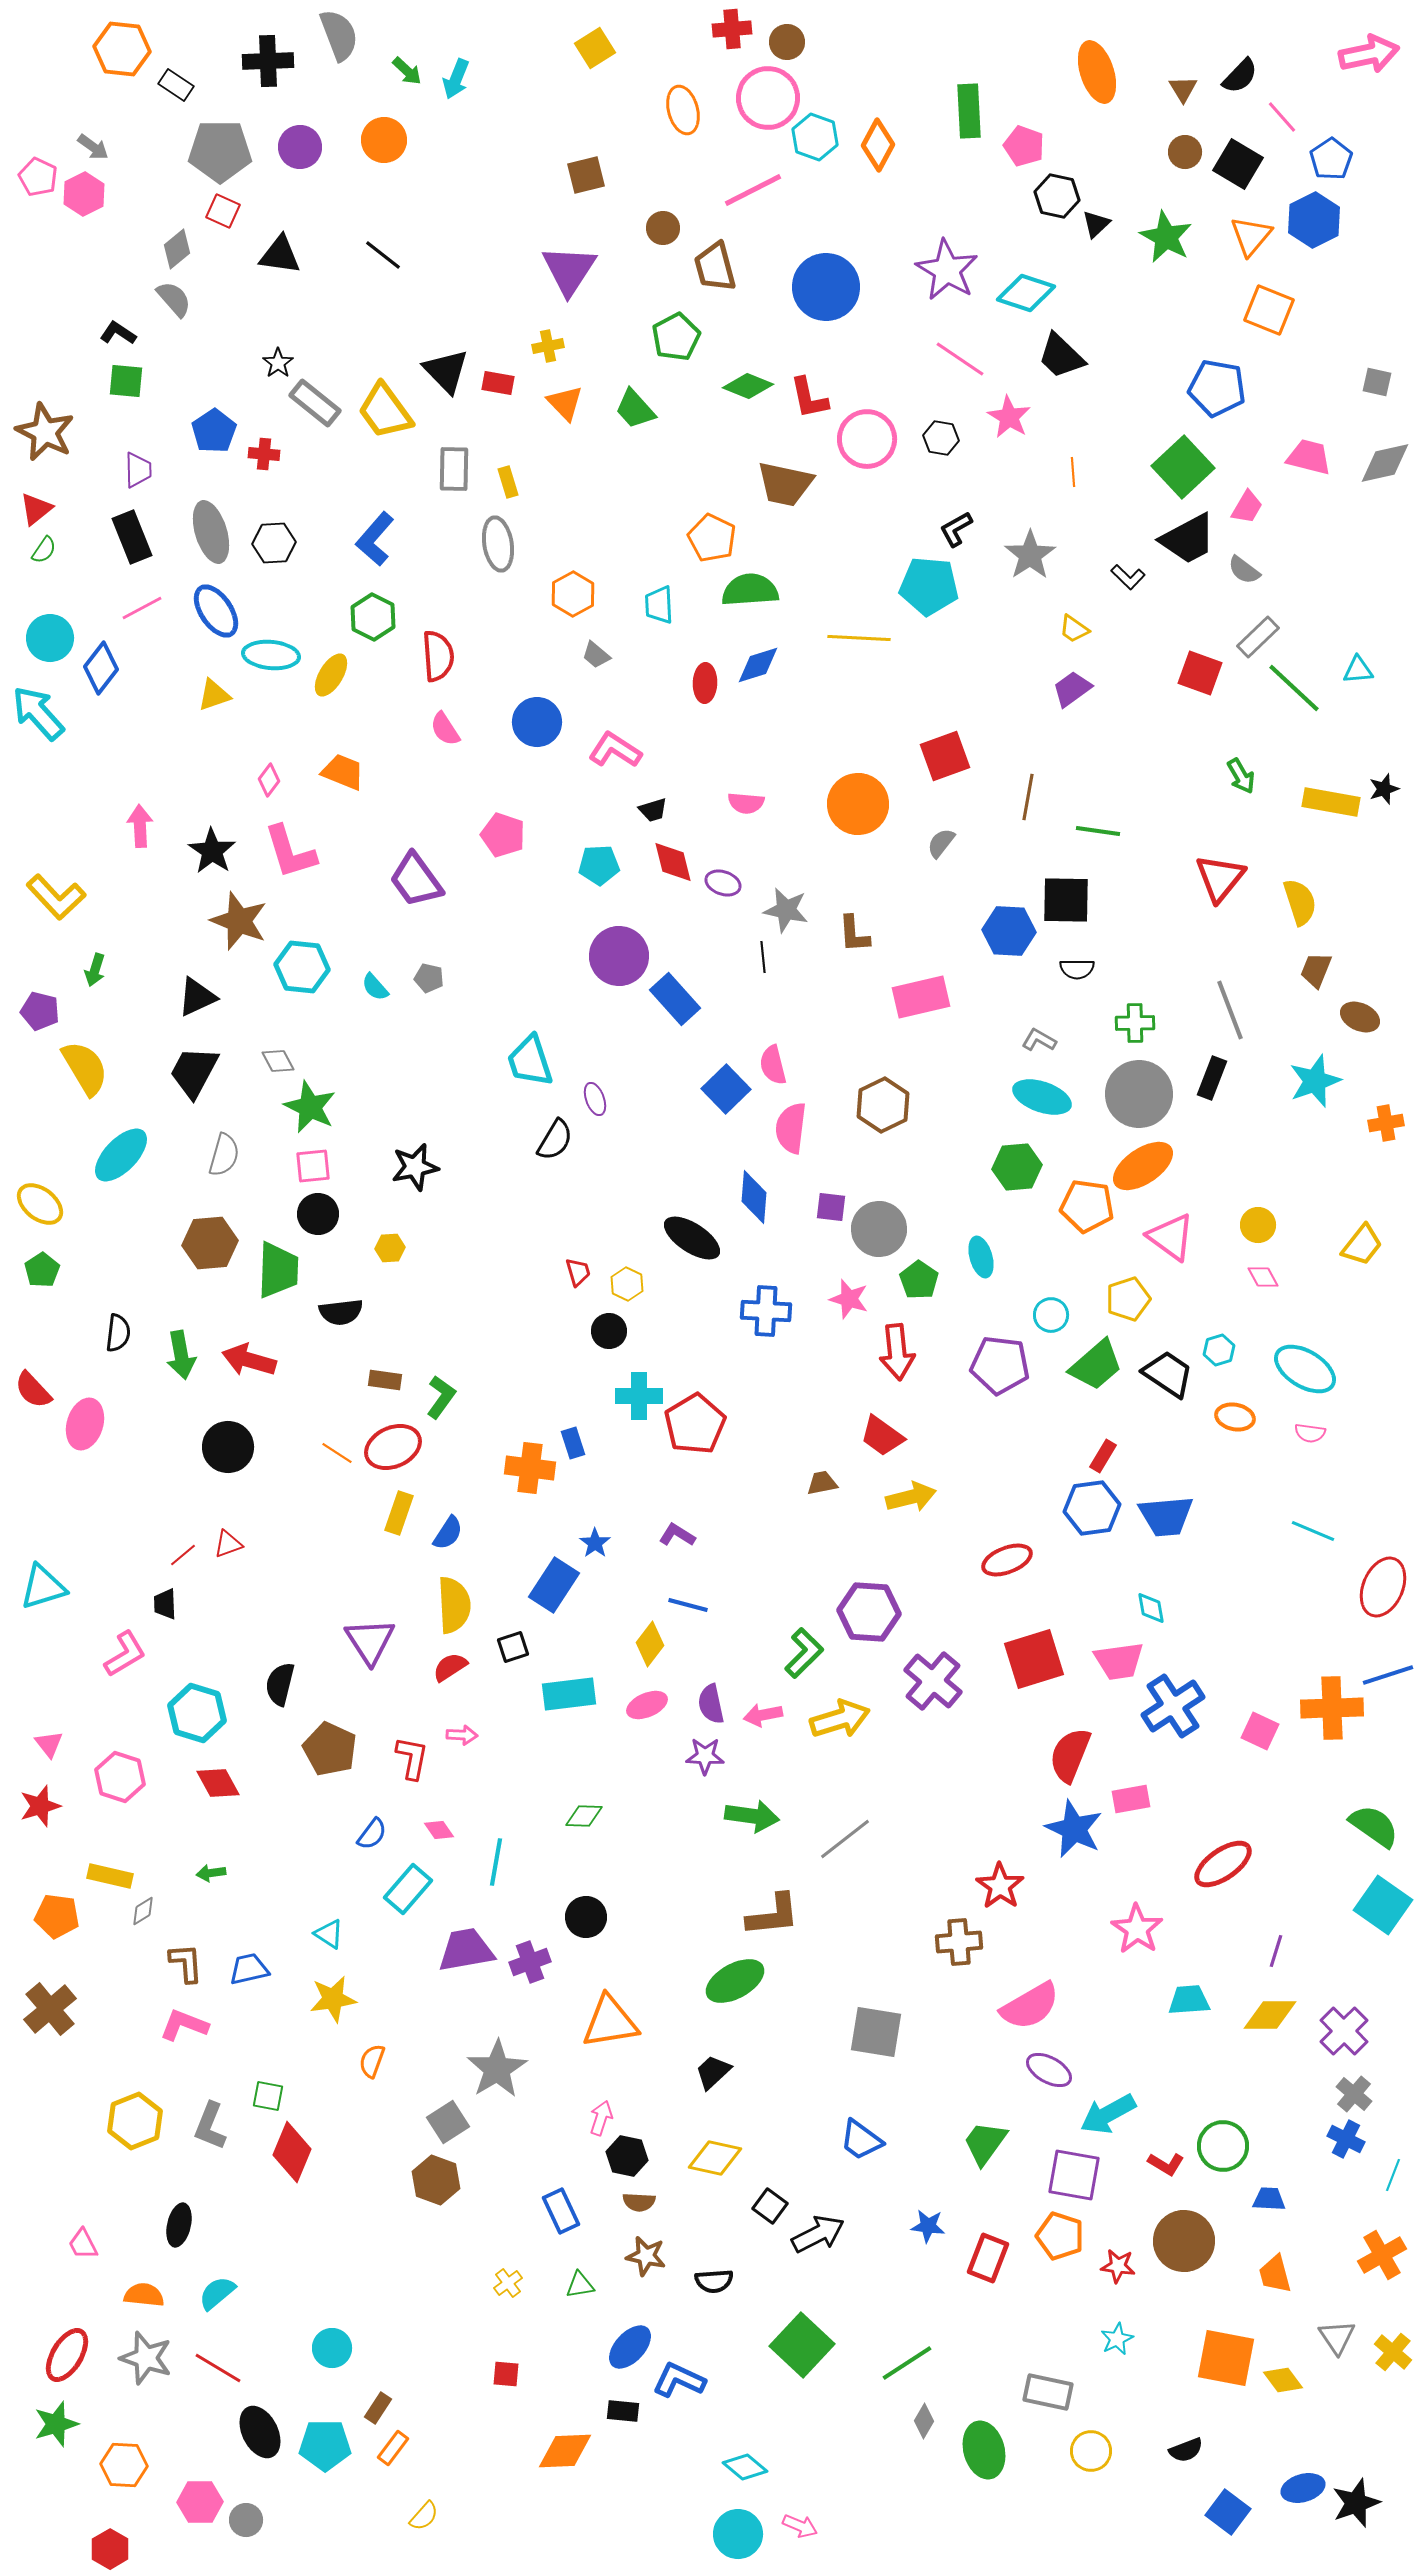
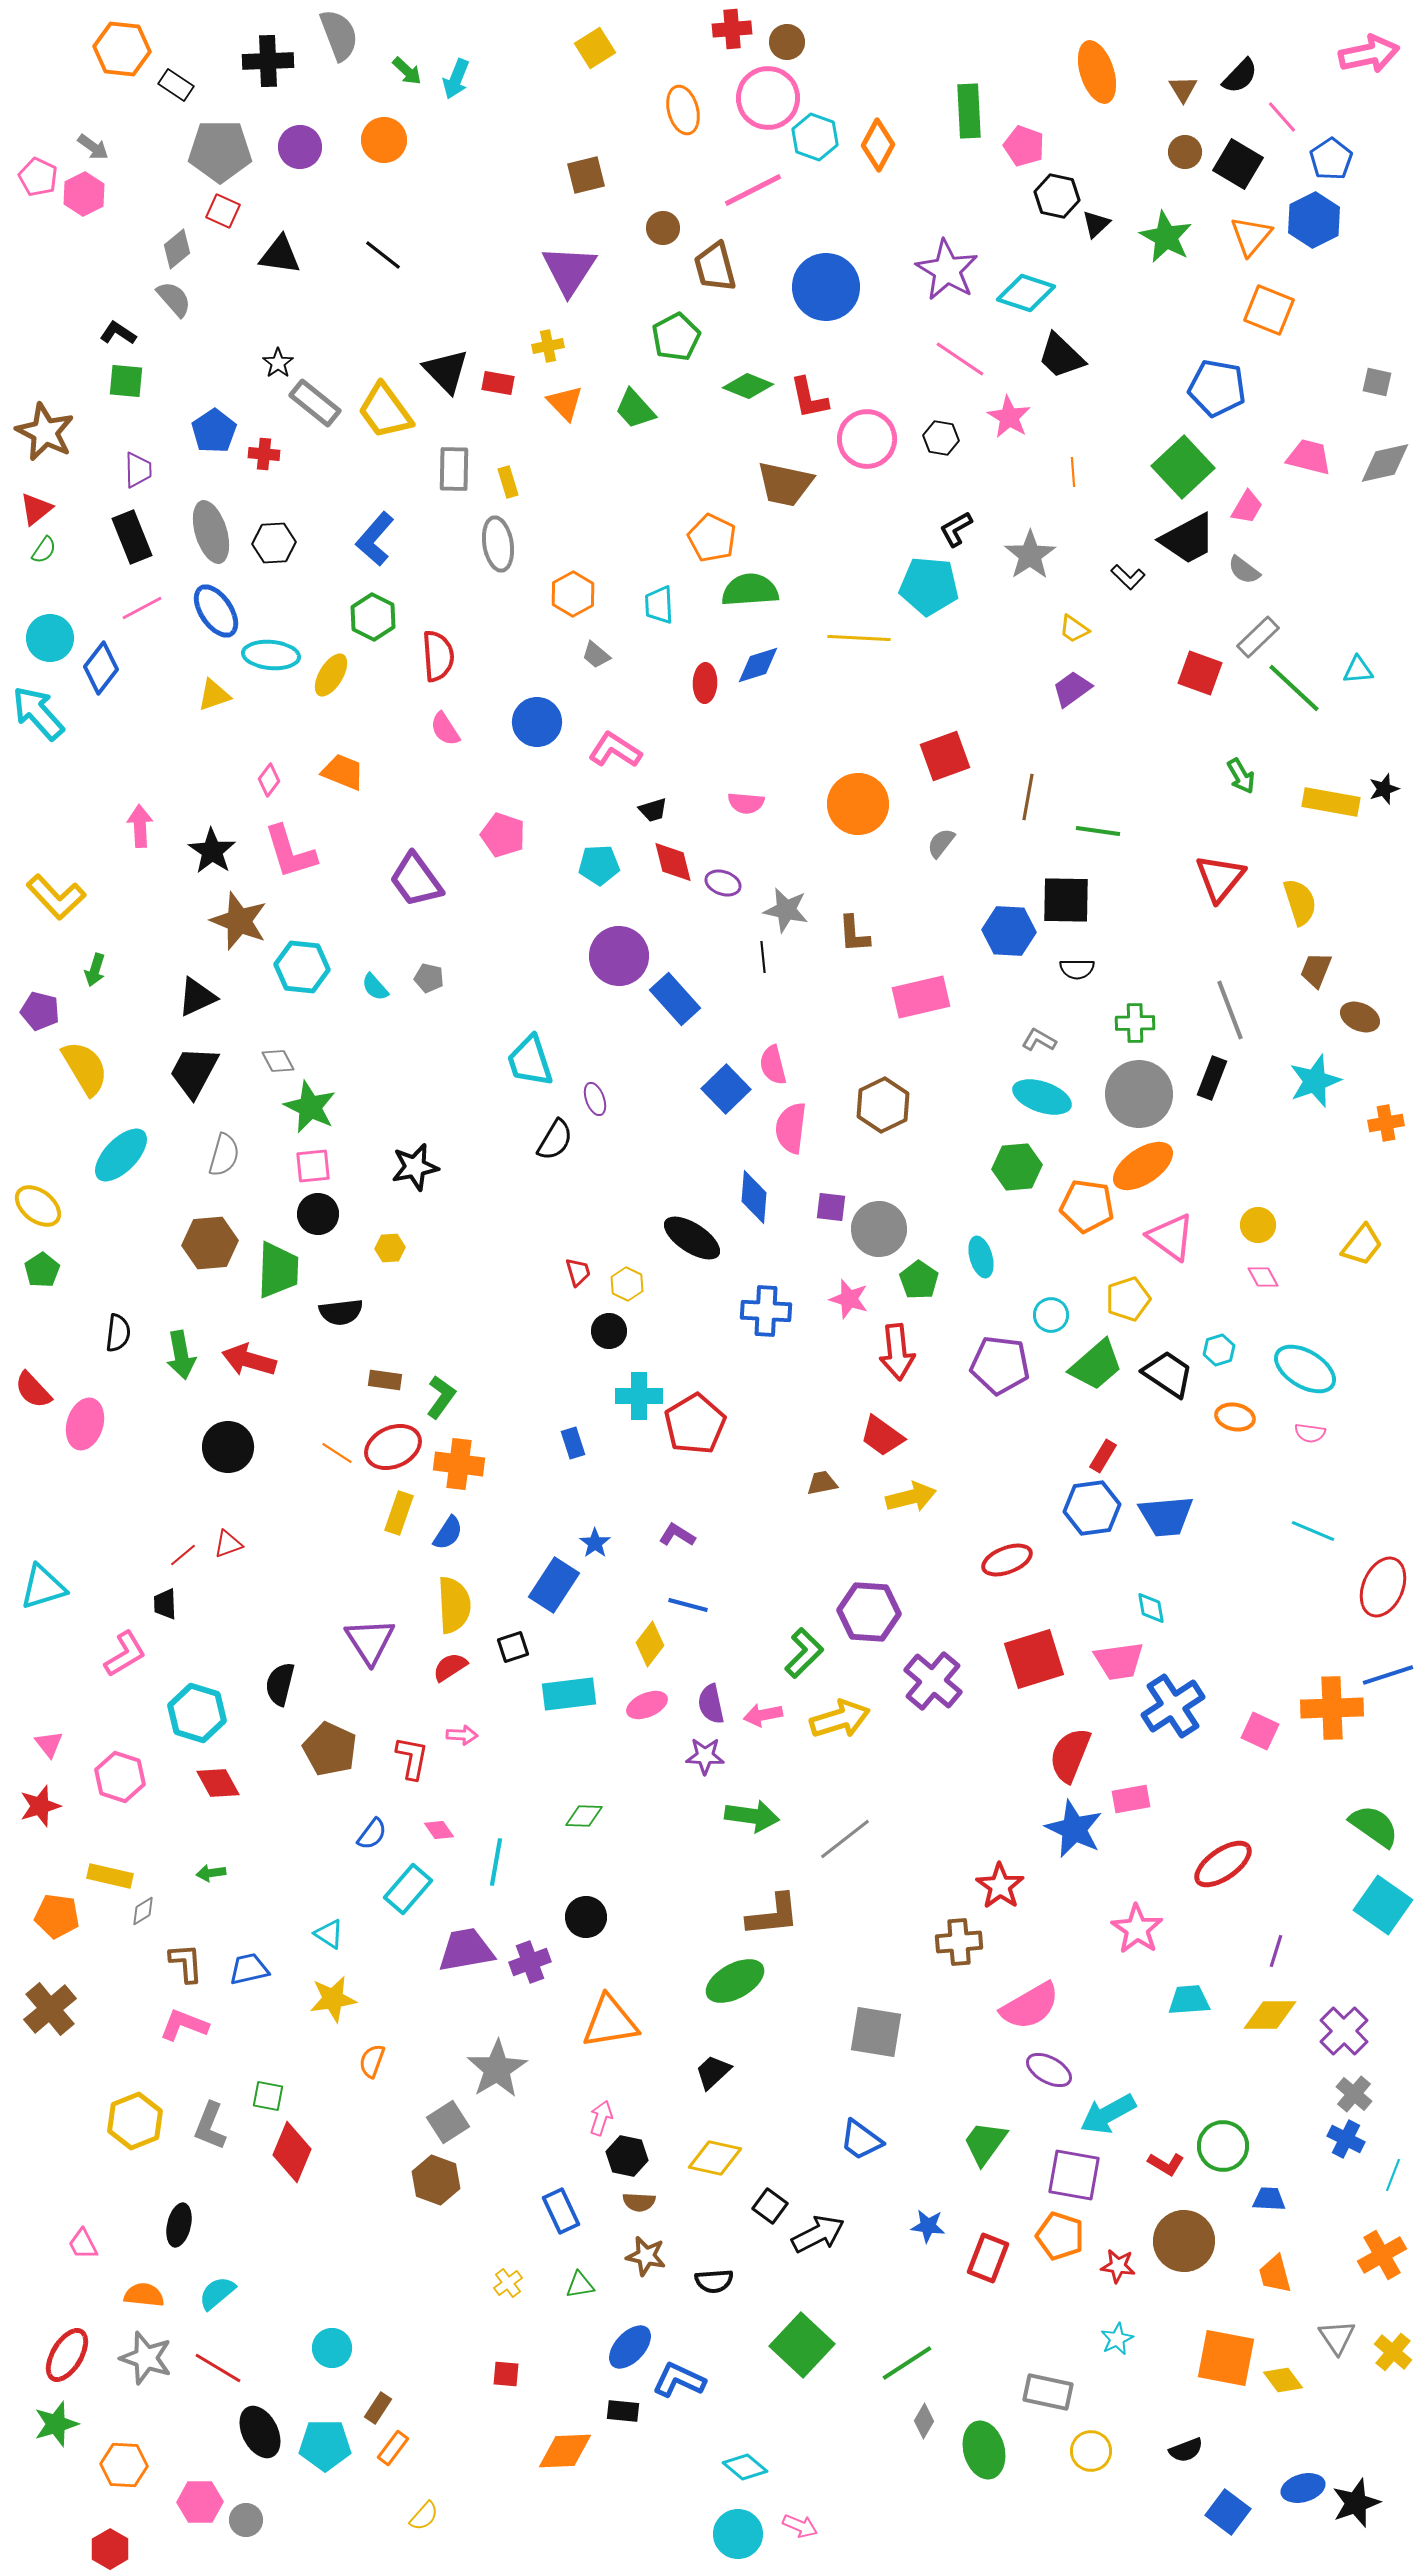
yellow ellipse at (40, 1204): moved 2 px left, 2 px down
orange cross at (530, 1468): moved 71 px left, 4 px up
